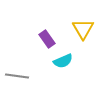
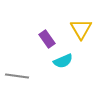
yellow triangle: moved 2 px left
